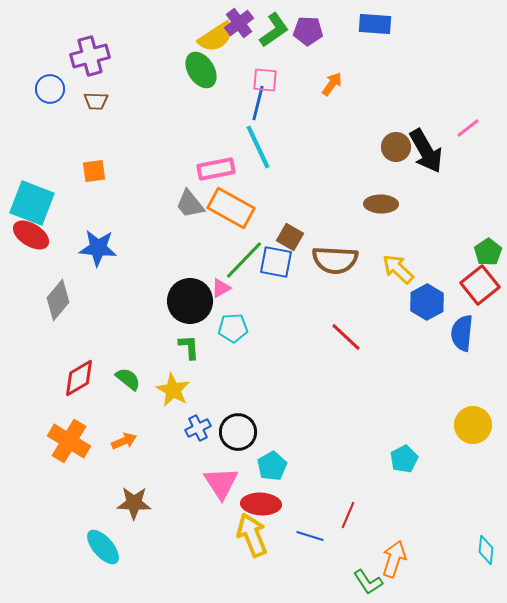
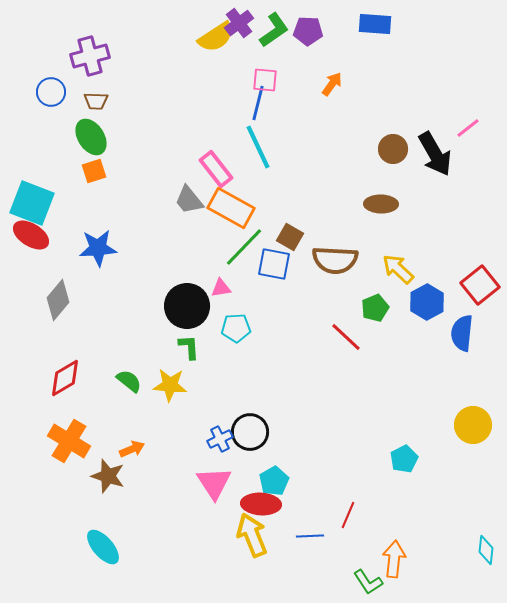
green ellipse at (201, 70): moved 110 px left, 67 px down
blue circle at (50, 89): moved 1 px right, 3 px down
brown circle at (396, 147): moved 3 px left, 2 px down
black arrow at (426, 151): moved 9 px right, 3 px down
pink rectangle at (216, 169): rotated 63 degrees clockwise
orange square at (94, 171): rotated 10 degrees counterclockwise
gray trapezoid at (190, 204): moved 1 px left, 4 px up
blue star at (98, 248): rotated 9 degrees counterclockwise
green pentagon at (488, 252): moved 113 px left, 56 px down; rotated 12 degrees clockwise
green line at (244, 260): moved 13 px up
blue square at (276, 262): moved 2 px left, 2 px down
pink triangle at (221, 288): rotated 20 degrees clockwise
black circle at (190, 301): moved 3 px left, 5 px down
cyan pentagon at (233, 328): moved 3 px right
red diamond at (79, 378): moved 14 px left
green semicircle at (128, 379): moved 1 px right, 2 px down
yellow star at (173, 390): moved 3 px left, 5 px up; rotated 24 degrees counterclockwise
blue cross at (198, 428): moved 22 px right, 11 px down
black circle at (238, 432): moved 12 px right
orange arrow at (124, 441): moved 8 px right, 8 px down
cyan pentagon at (272, 466): moved 2 px right, 15 px down
pink triangle at (221, 483): moved 7 px left
brown star at (134, 503): moved 26 px left, 27 px up; rotated 16 degrees clockwise
blue line at (310, 536): rotated 20 degrees counterclockwise
orange arrow at (394, 559): rotated 12 degrees counterclockwise
